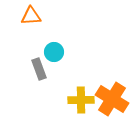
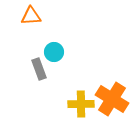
yellow cross: moved 4 px down
